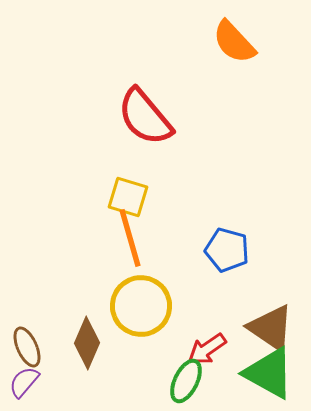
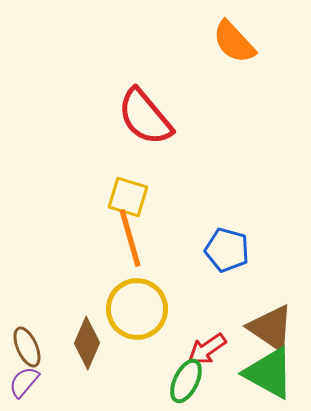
yellow circle: moved 4 px left, 3 px down
